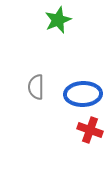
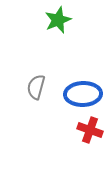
gray semicircle: rotated 15 degrees clockwise
